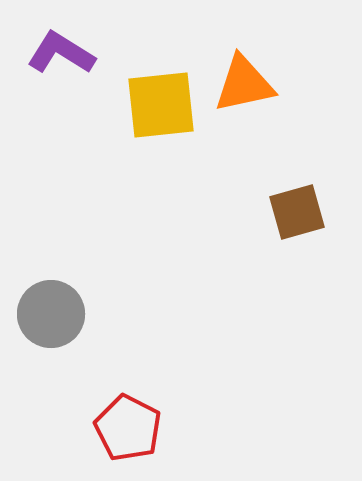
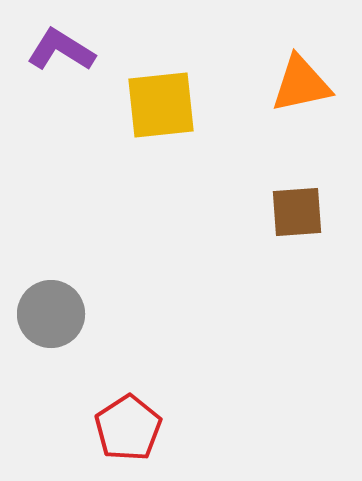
purple L-shape: moved 3 px up
orange triangle: moved 57 px right
brown square: rotated 12 degrees clockwise
red pentagon: rotated 12 degrees clockwise
